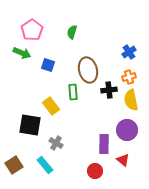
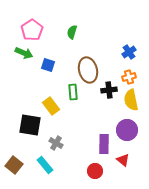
green arrow: moved 2 px right
brown square: rotated 18 degrees counterclockwise
